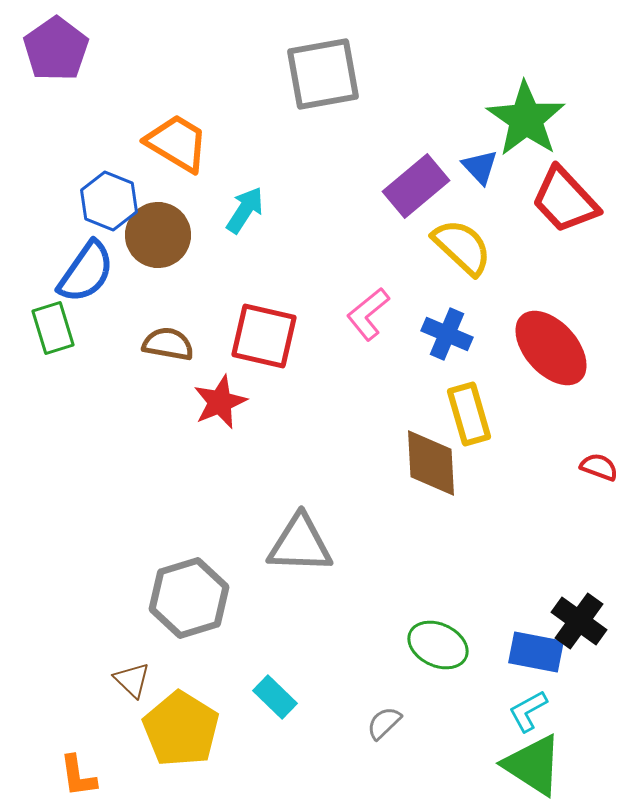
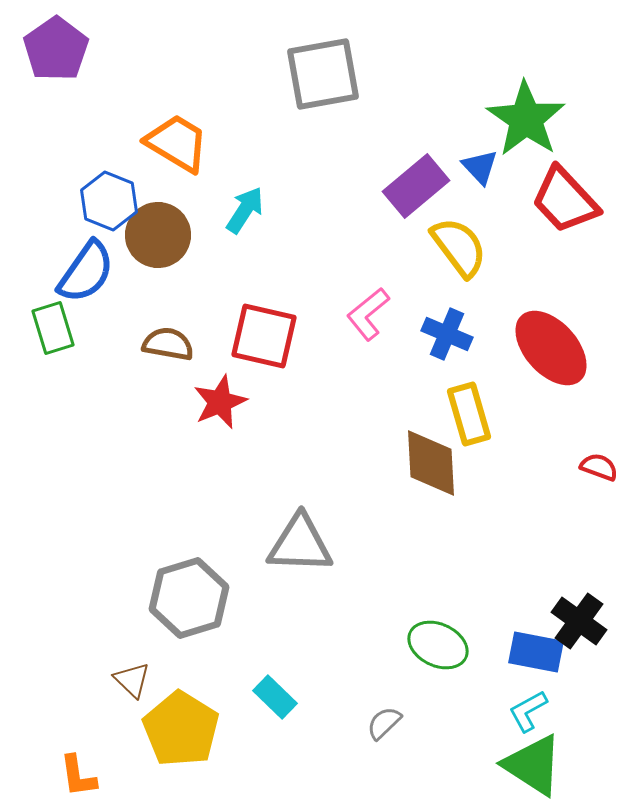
yellow semicircle: moved 3 px left; rotated 10 degrees clockwise
